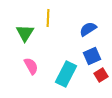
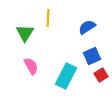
blue semicircle: moved 1 px left, 2 px up
cyan rectangle: moved 2 px down
